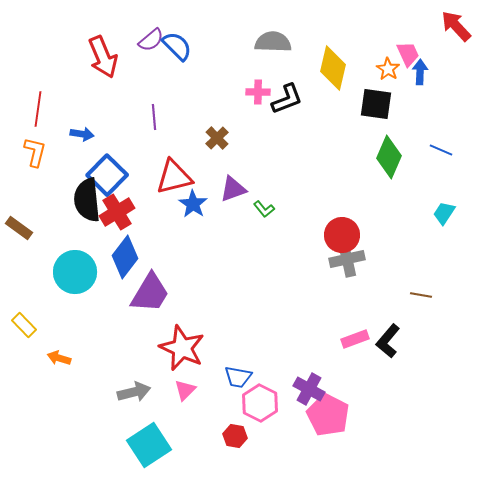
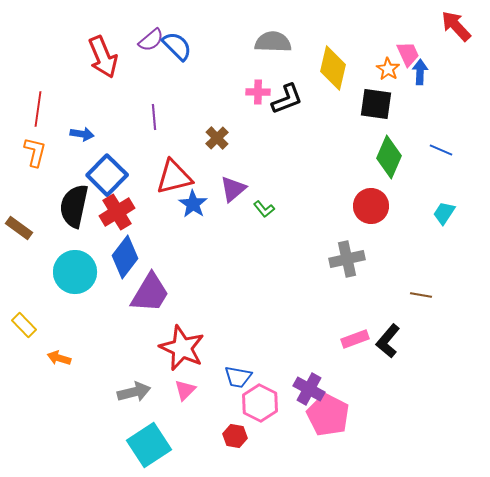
purple triangle at (233, 189): rotated 20 degrees counterclockwise
black semicircle at (87, 200): moved 13 px left, 6 px down; rotated 18 degrees clockwise
red circle at (342, 235): moved 29 px right, 29 px up
